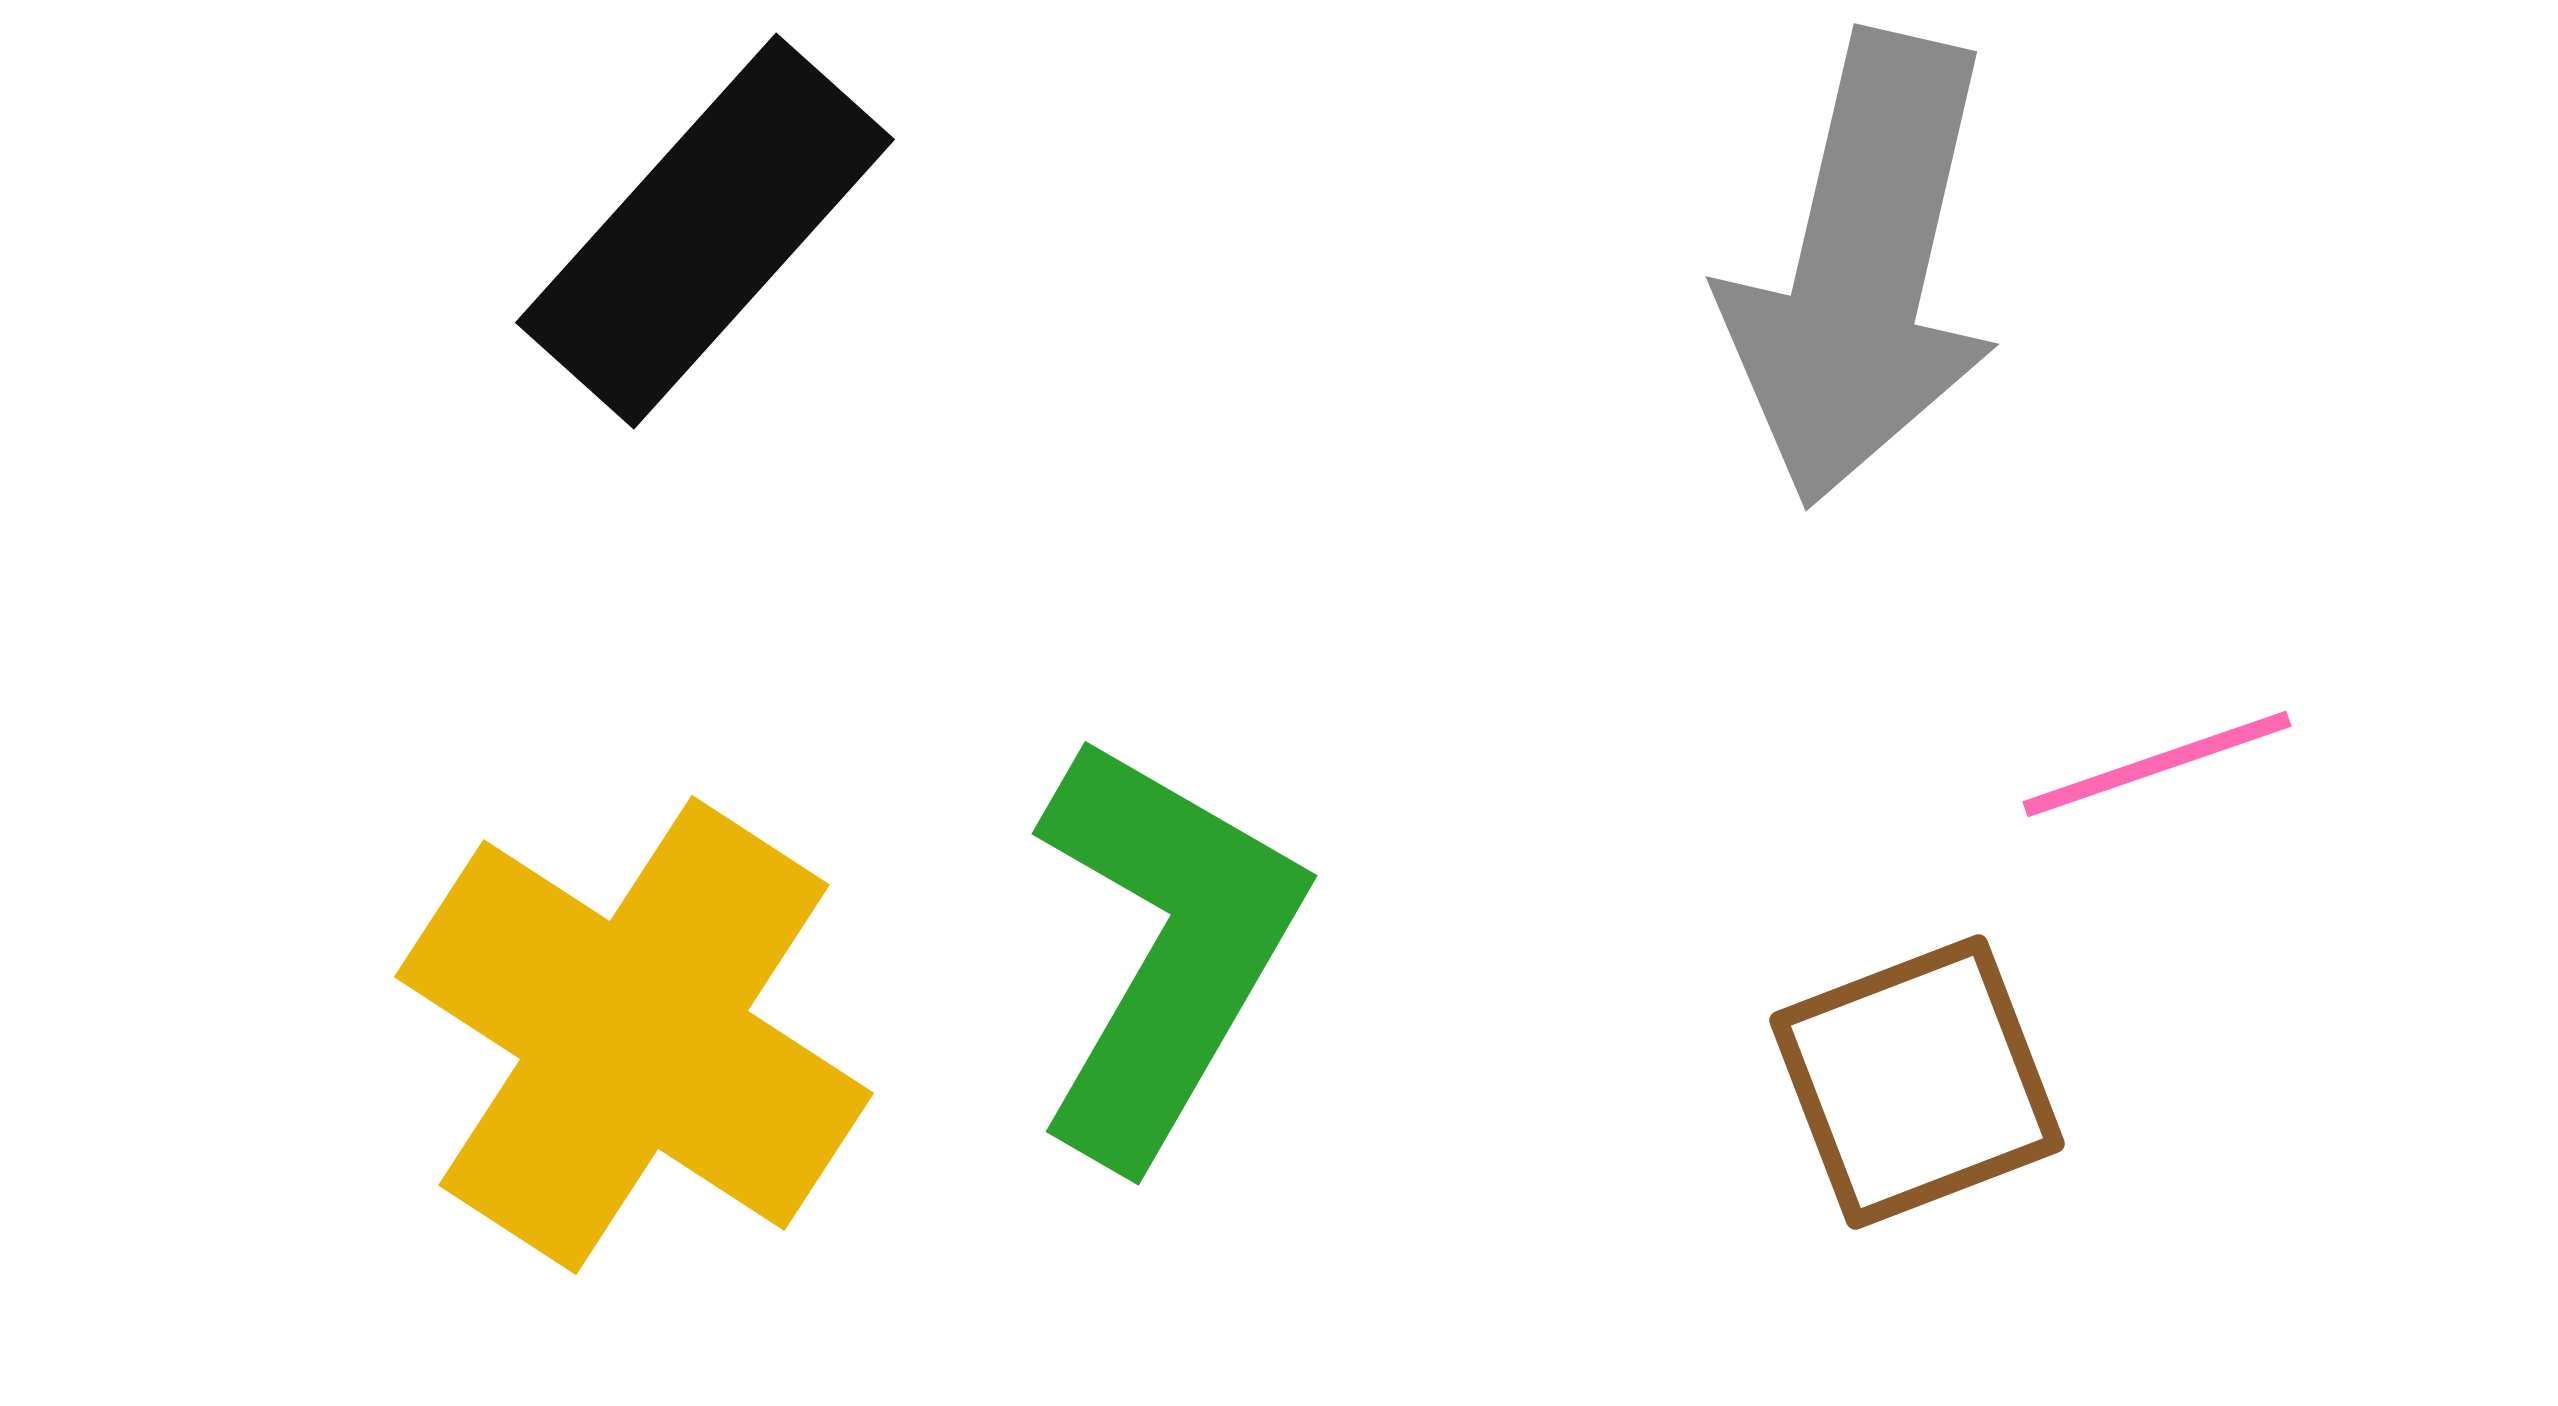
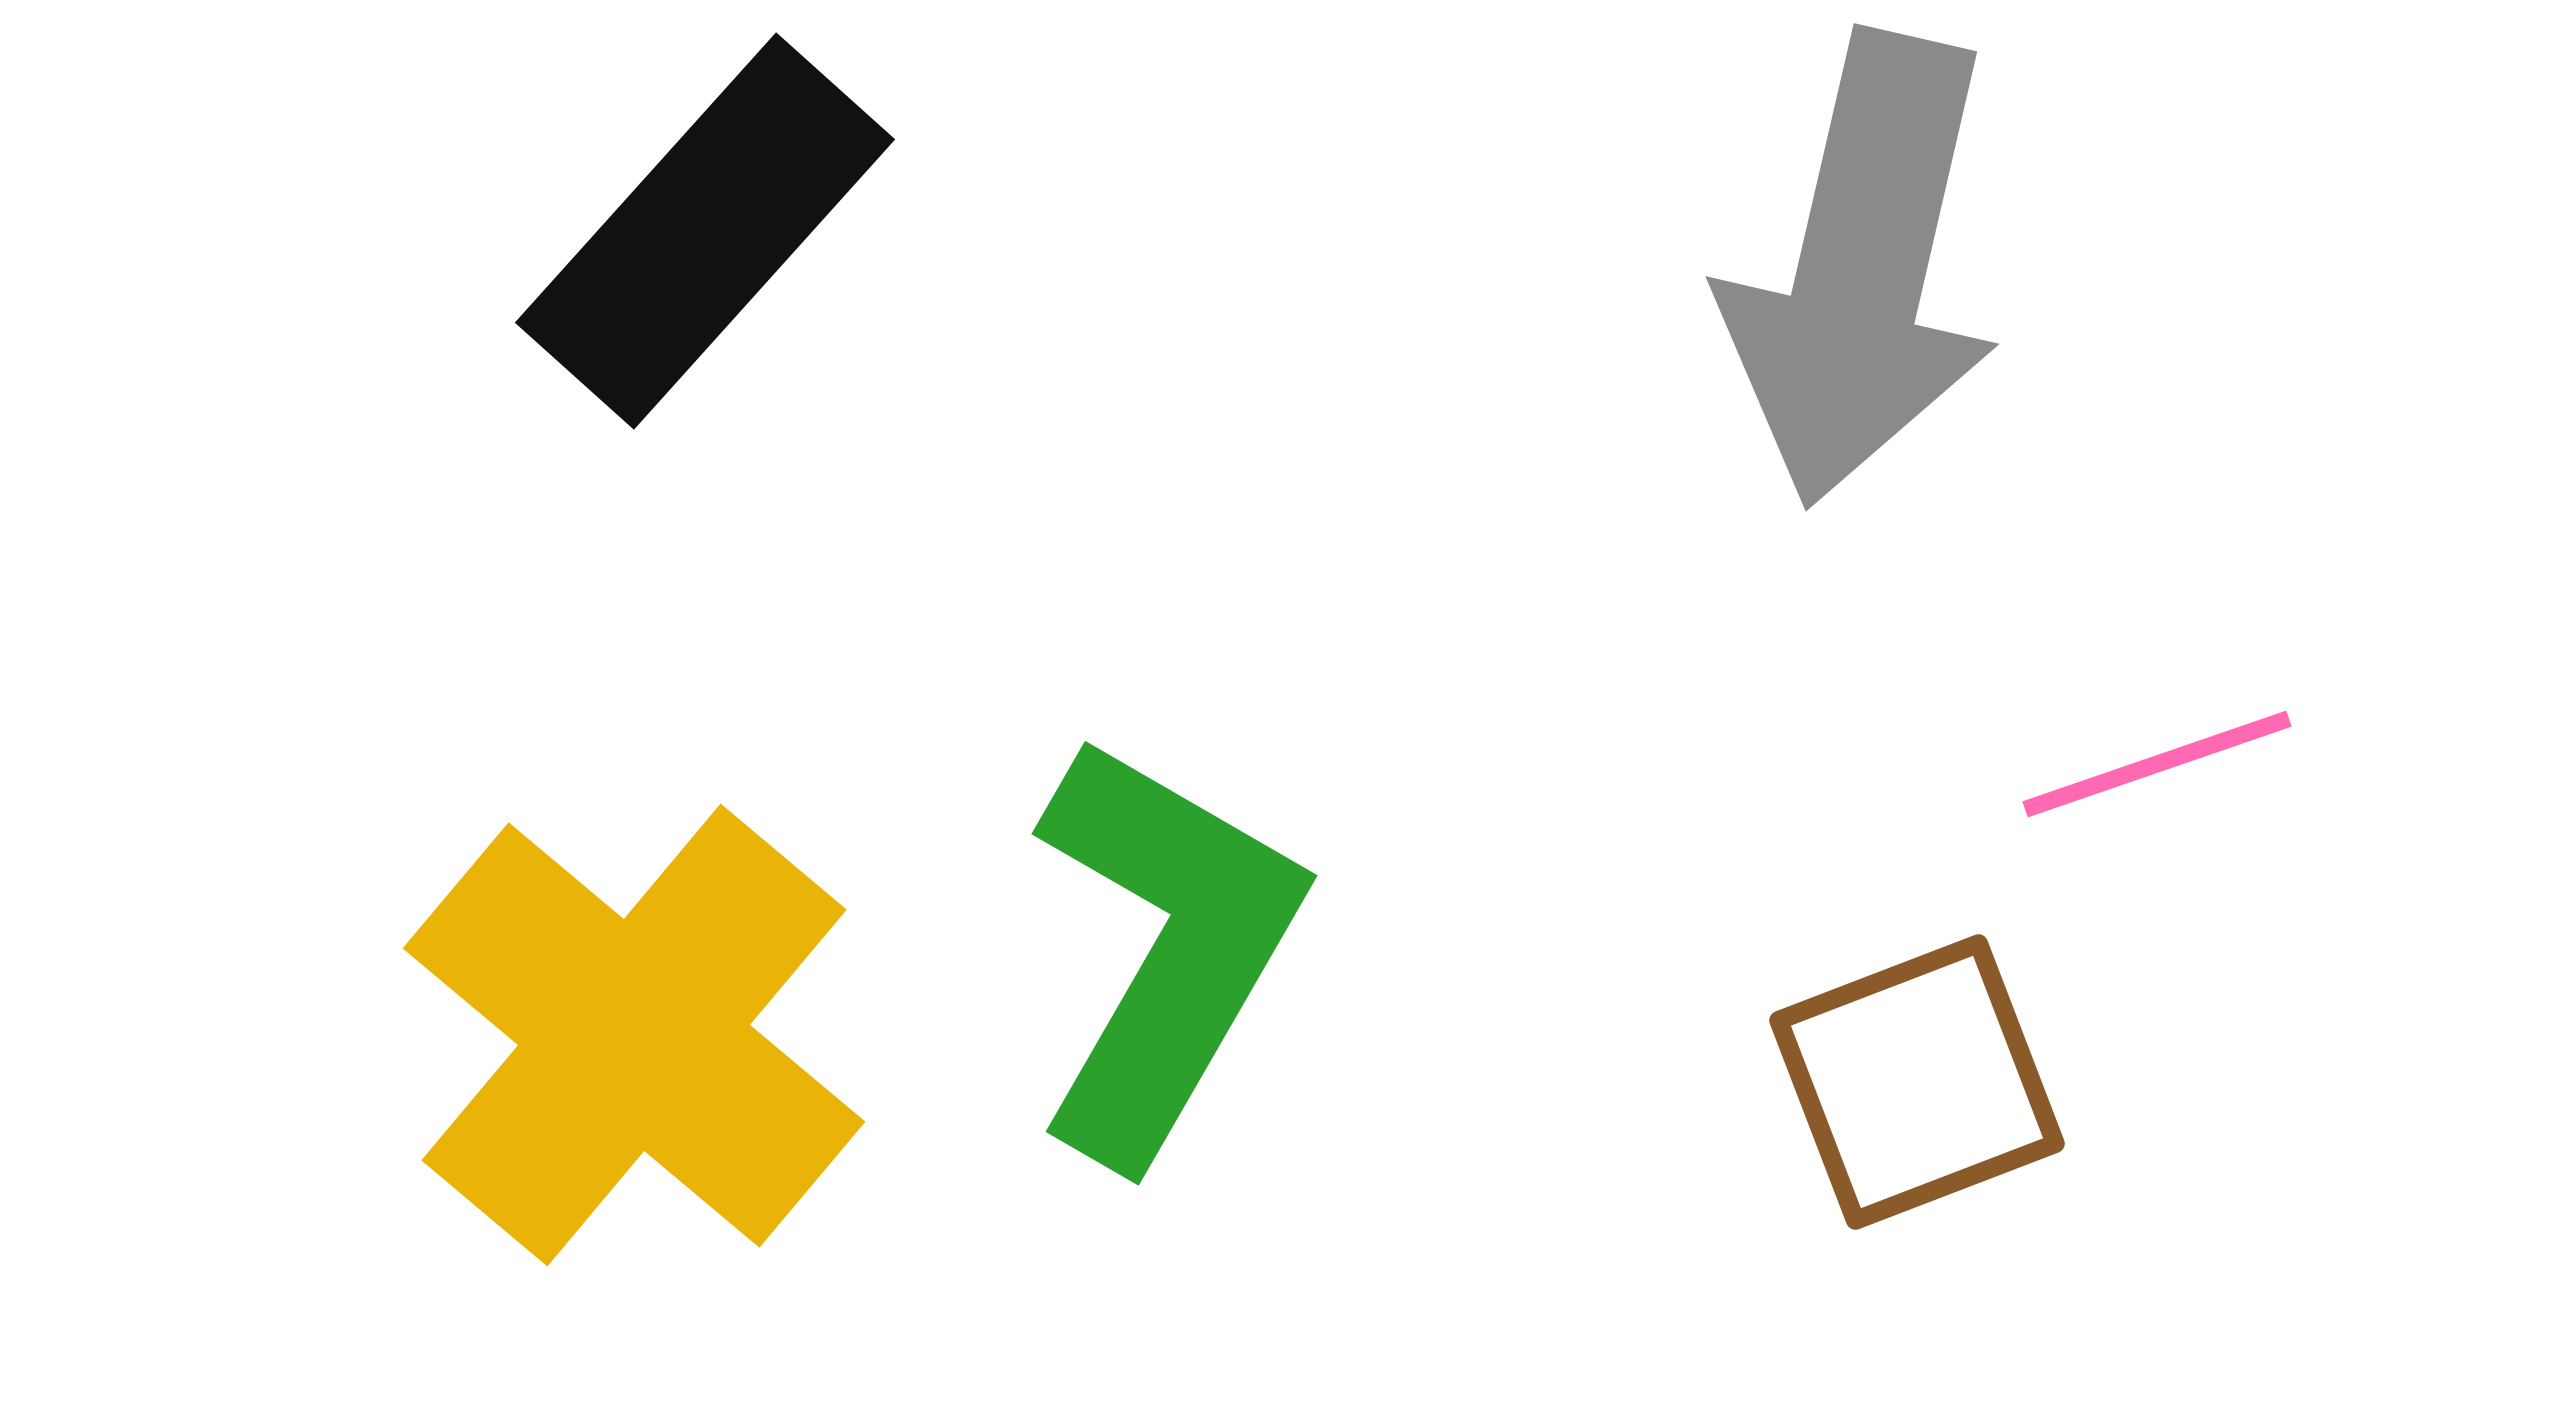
yellow cross: rotated 7 degrees clockwise
